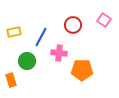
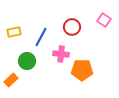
red circle: moved 1 px left, 2 px down
pink cross: moved 2 px right, 1 px down
orange rectangle: rotated 64 degrees clockwise
